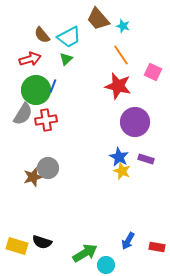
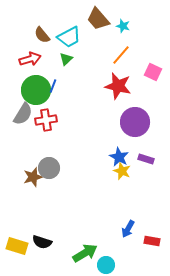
orange line: rotated 75 degrees clockwise
gray circle: moved 1 px right
blue arrow: moved 12 px up
red rectangle: moved 5 px left, 6 px up
